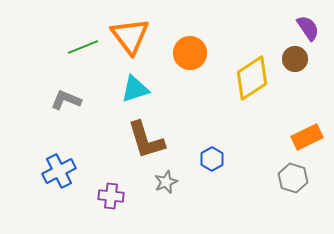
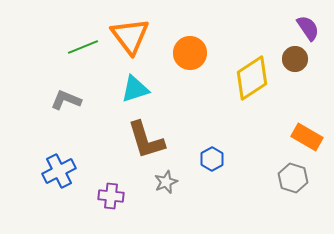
orange rectangle: rotated 56 degrees clockwise
